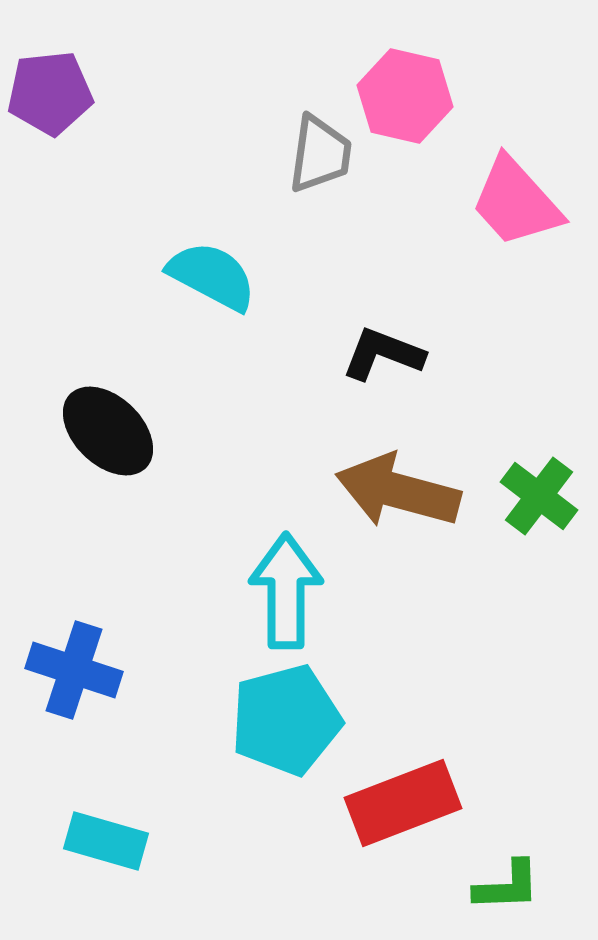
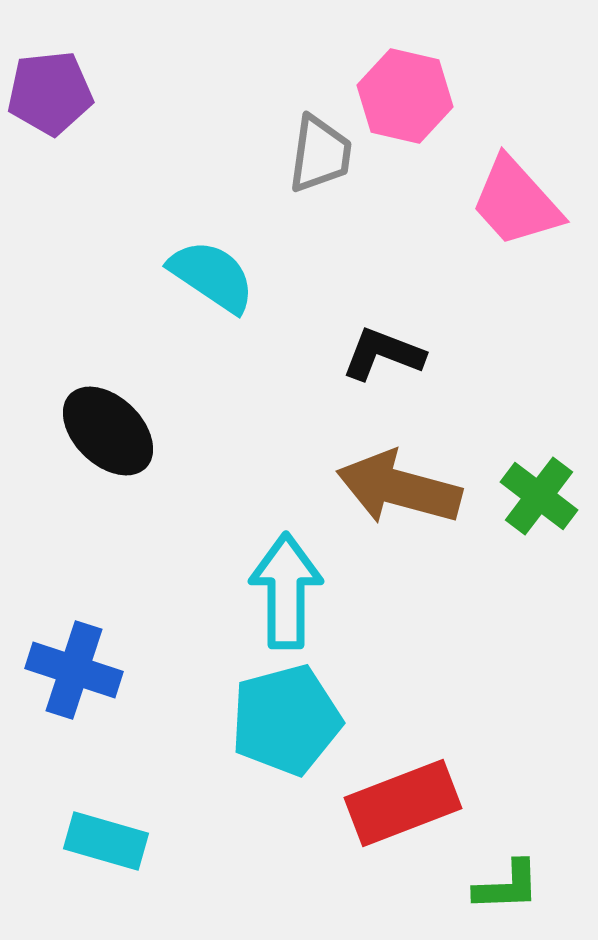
cyan semicircle: rotated 6 degrees clockwise
brown arrow: moved 1 px right, 3 px up
